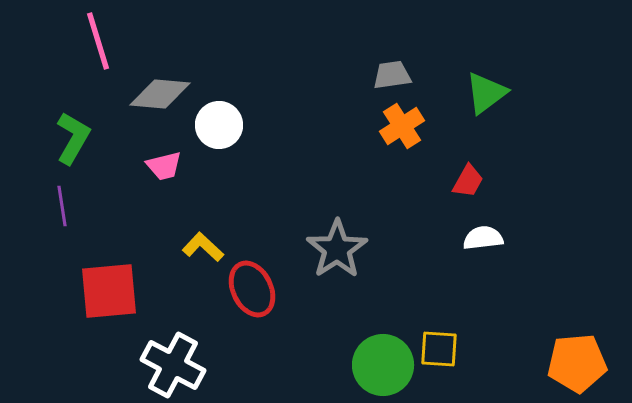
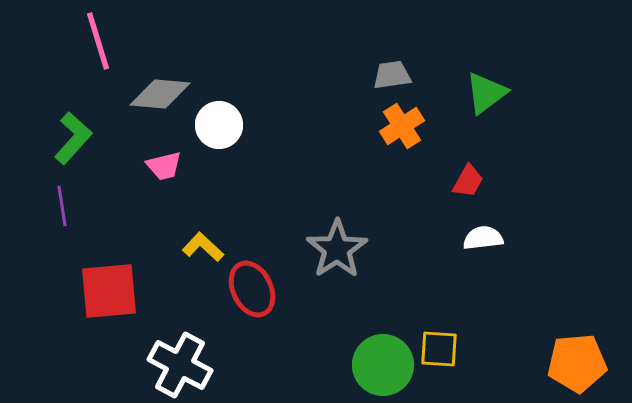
green L-shape: rotated 12 degrees clockwise
white cross: moved 7 px right
